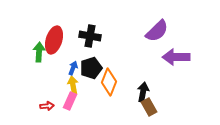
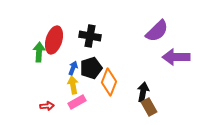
pink rectangle: moved 7 px right, 1 px down; rotated 36 degrees clockwise
